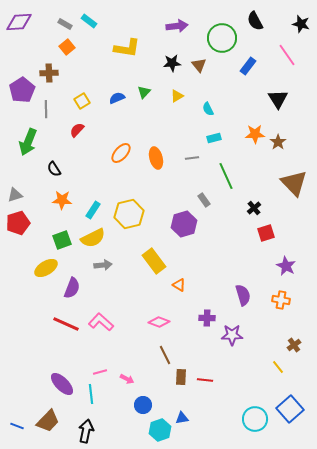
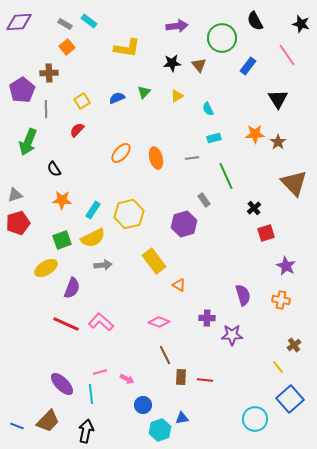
blue square at (290, 409): moved 10 px up
